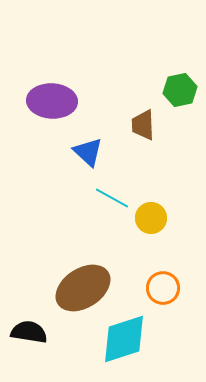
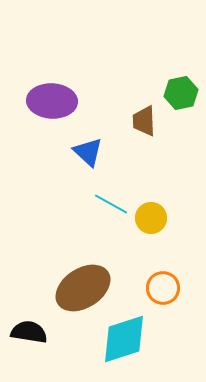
green hexagon: moved 1 px right, 3 px down
brown trapezoid: moved 1 px right, 4 px up
cyan line: moved 1 px left, 6 px down
